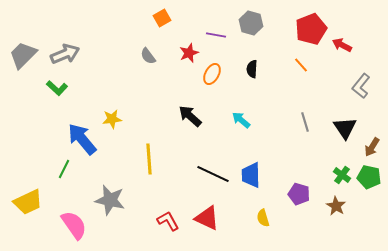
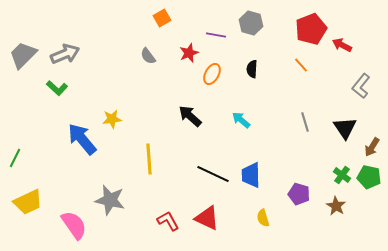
green line: moved 49 px left, 11 px up
